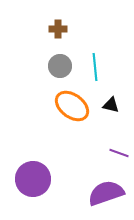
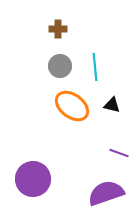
black triangle: moved 1 px right
